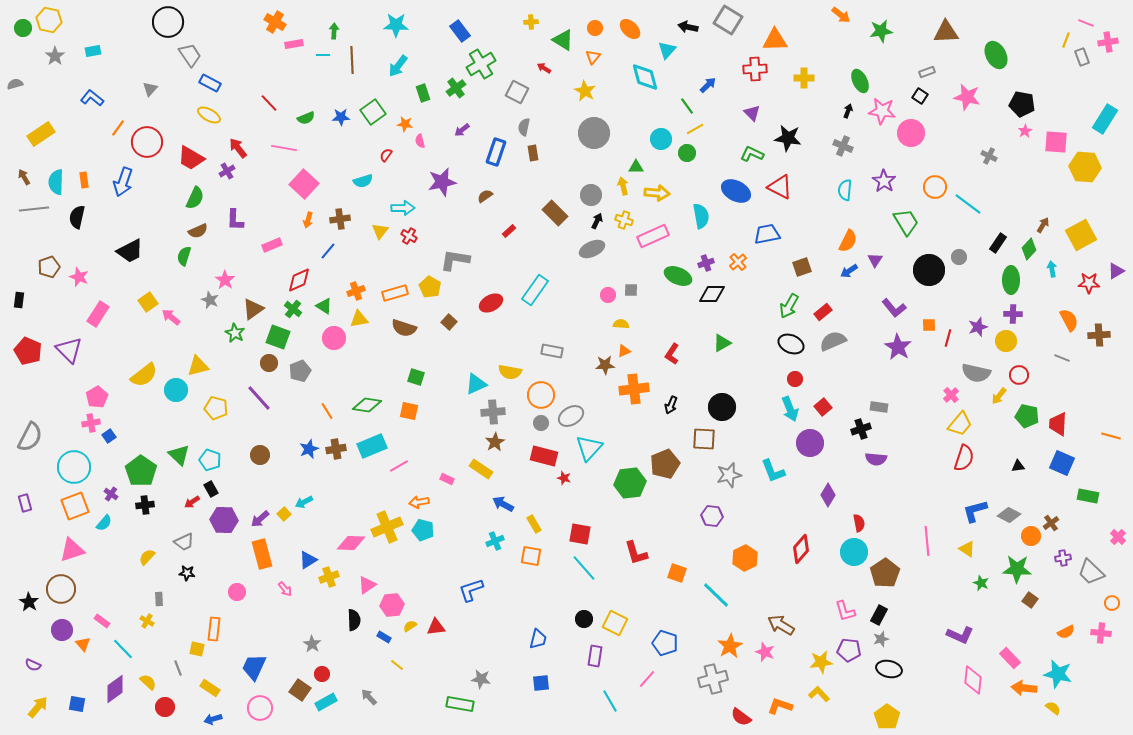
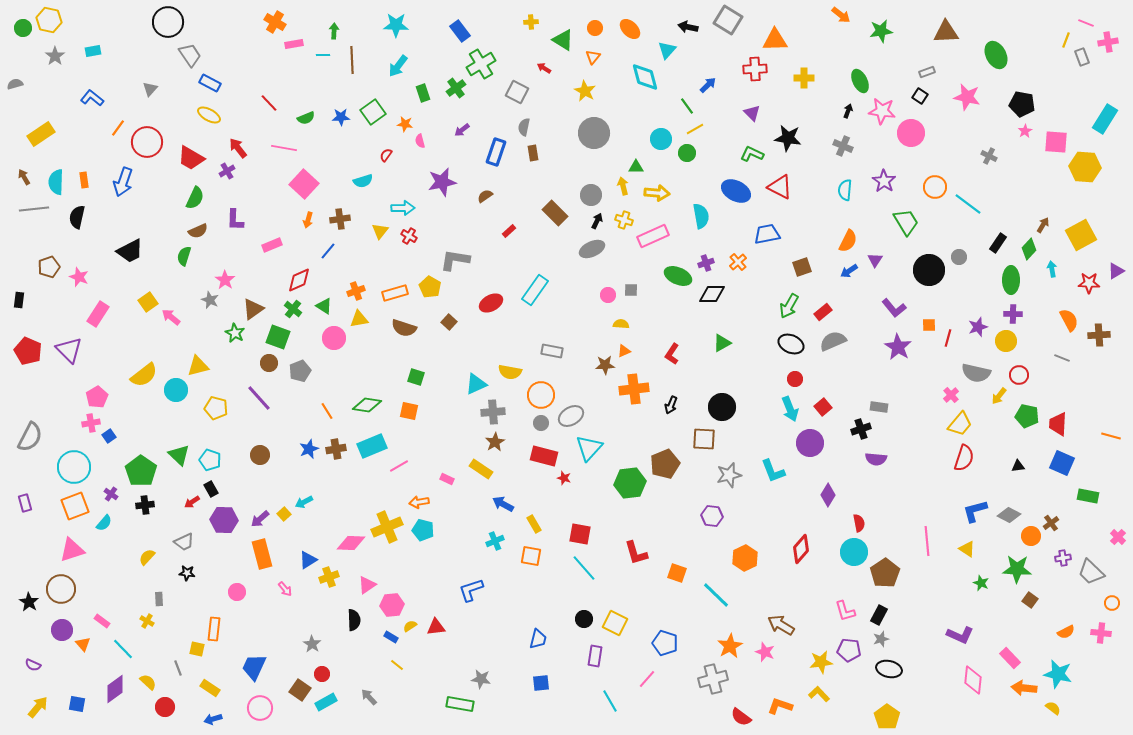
blue rectangle at (384, 637): moved 7 px right
